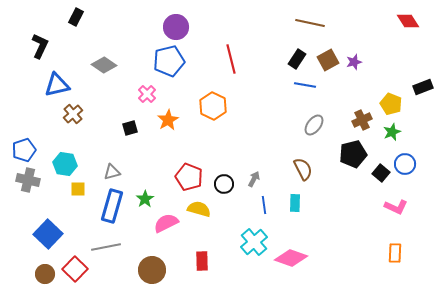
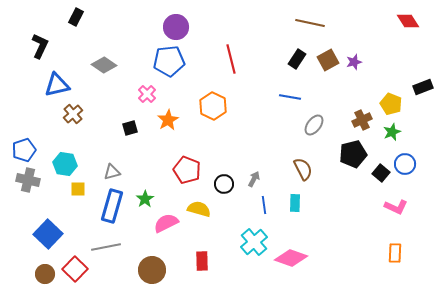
blue pentagon at (169, 61): rotated 8 degrees clockwise
blue line at (305, 85): moved 15 px left, 12 px down
red pentagon at (189, 177): moved 2 px left, 7 px up
